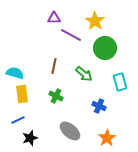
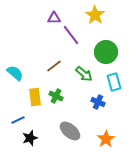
yellow star: moved 6 px up
purple line: rotated 25 degrees clockwise
green circle: moved 1 px right, 4 px down
brown line: rotated 42 degrees clockwise
cyan semicircle: rotated 24 degrees clockwise
cyan rectangle: moved 6 px left
yellow rectangle: moved 13 px right, 3 px down
blue cross: moved 1 px left, 4 px up
orange star: moved 1 px left, 1 px down
